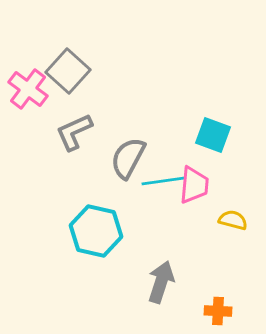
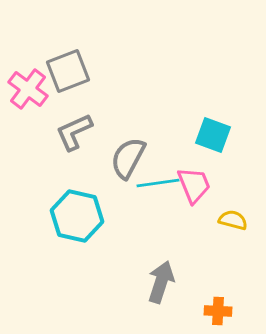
gray square: rotated 27 degrees clockwise
cyan line: moved 5 px left, 2 px down
pink trapezoid: rotated 27 degrees counterclockwise
cyan hexagon: moved 19 px left, 15 px up
